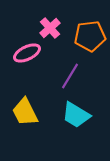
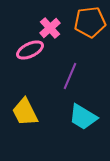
orange pentagon: moved 14 px up
pink ellipse: moved 3 px right, 3 px up
purple line: rotated 8 degrees counterclockwise
cyan trapezoid: moved 7 px right, 2 px down
